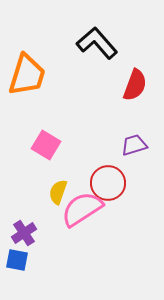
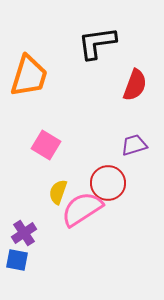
black L-shape: rotated 57 degrees counterclockwise
orange trapezoid: moved 2 px right, 1 px down
